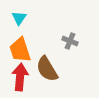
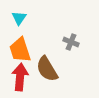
gray cross: moved 1 px right, 1 px down
